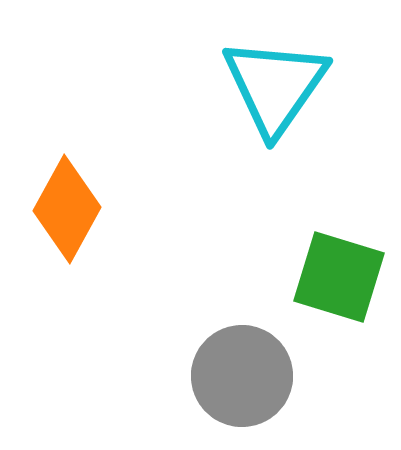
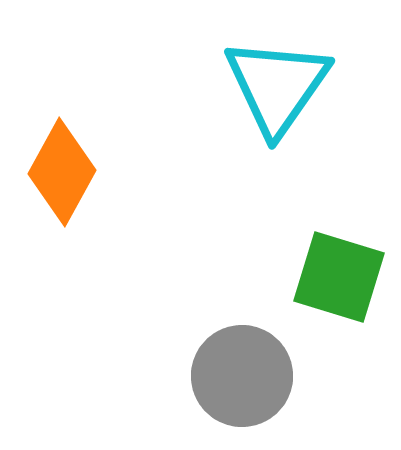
cyan triangle: moved 2 px right
orange diamond: moved 5 px left, 37 px up
